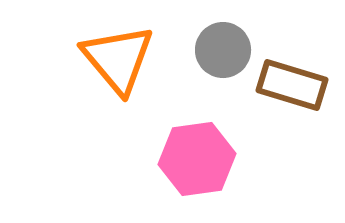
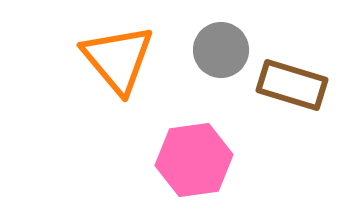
gray circle: moved 2 px left
pink hexagon: moved 3 px left, 1 px down
